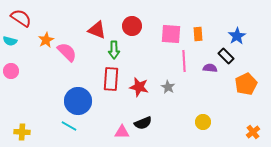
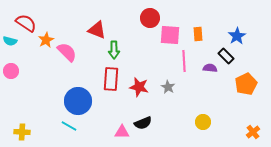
red semicircle: moved 5 px right, 5 px down
red circle: moved 18 px right, 8 px up
pink square: moved 1 px left, 1 px down
